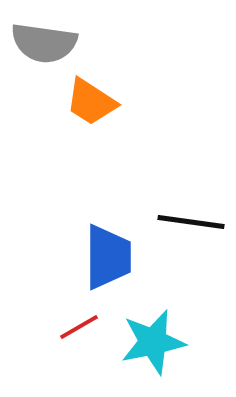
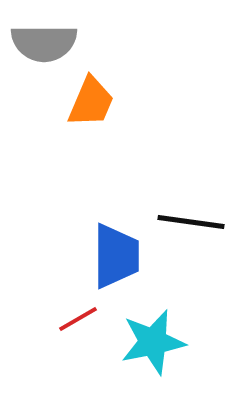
gray semicircle: rotated 8 degrees counterclockwise
orange trapezoid: rotated 100 degrees counterclockwise
blue trapezoid: moved 8 px right, 1 px up
red line: moved 1 px left, 8 px up
